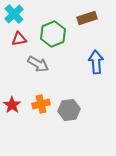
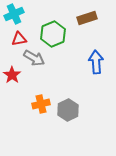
cyan cross: rotated 18 degrees clockwise
gray arrow: moved 4 px left, 6 px up
red star: moved 30 px up
gray hexagon: moved 1 px left; rotated 20 degrees counterclockwise
